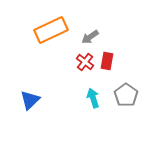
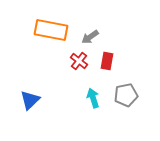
orange rectangle: rotated 36 degrees clockwise
red cross: moved 6 px left, 1 px up
gray pentagon: rotated 25 degrees clockwise
